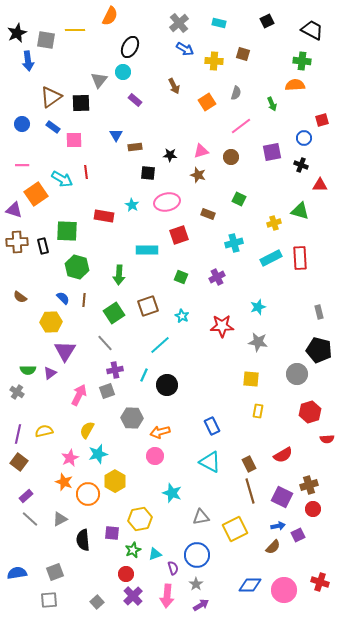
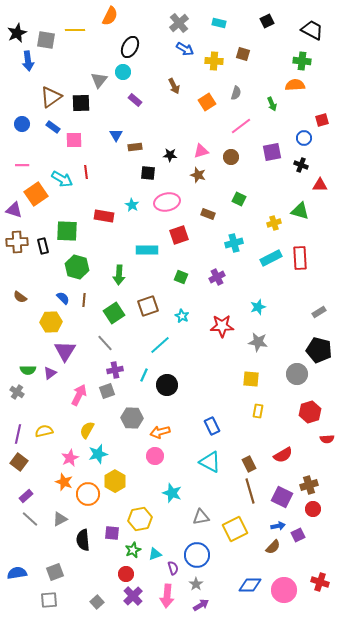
gray rectangle at (319, 312): rotated 72 degrees clockwise
